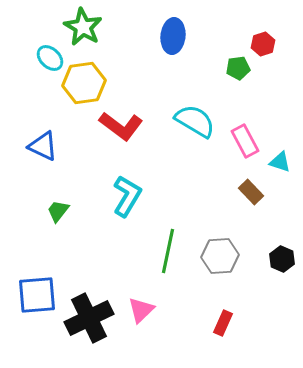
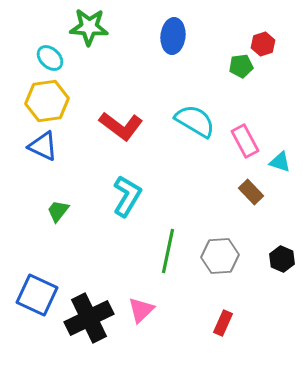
green star: moved 6 px right; rotated 27 degrees counterclockwise
green pentagon: moved 3 px right, 2 px up
yellow hexagon: moved 37 px left, 18 px down
blue square: rotated 30 degrees clockwise
